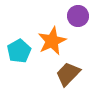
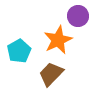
orange star: moved 6 px right, 1 px up
brown trapezoid: moved 17 px left
